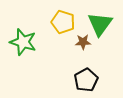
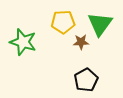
yellow pentagon: rotated 20 degrees counterclockwise
brown star: moved 2 px left
